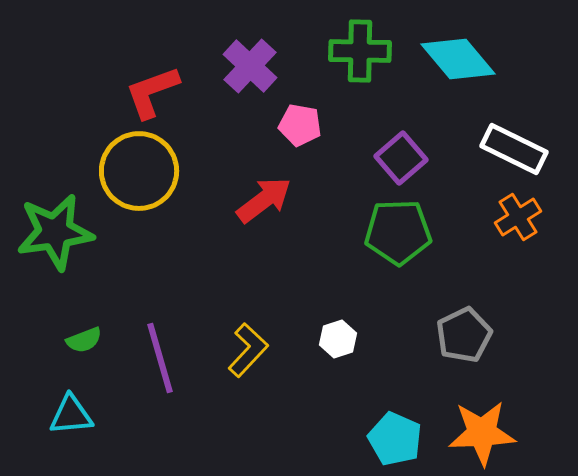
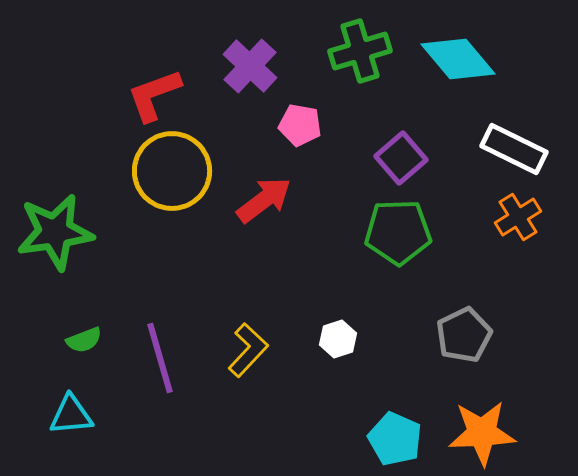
green cross: rotated 18 degrees counterclockwise
red L-shape: moved 2 px right, 3 px down
yellow circle: moved 33 px right
